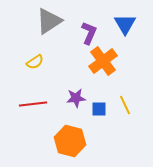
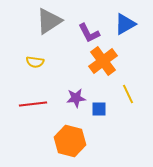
blue triangle: rotated 30 degrees clockwise
purple L-shape: rotated 130 degrees clockwise
yellow semicircle: rotated 42 degrees clockwise
yellow line: moved 3 px right, 11 px up
